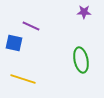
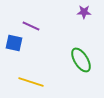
green ellipse: rotated 20 degrees counterclockwise
yellow line: moved 8 px right, 3 px down
